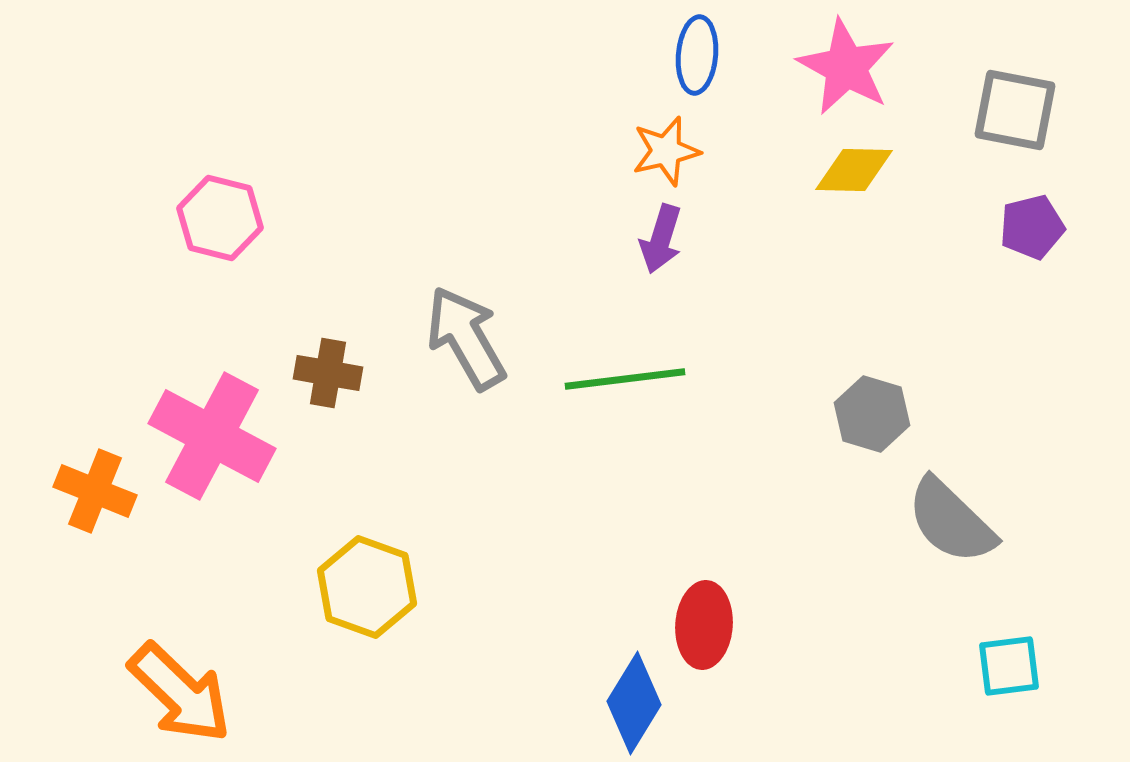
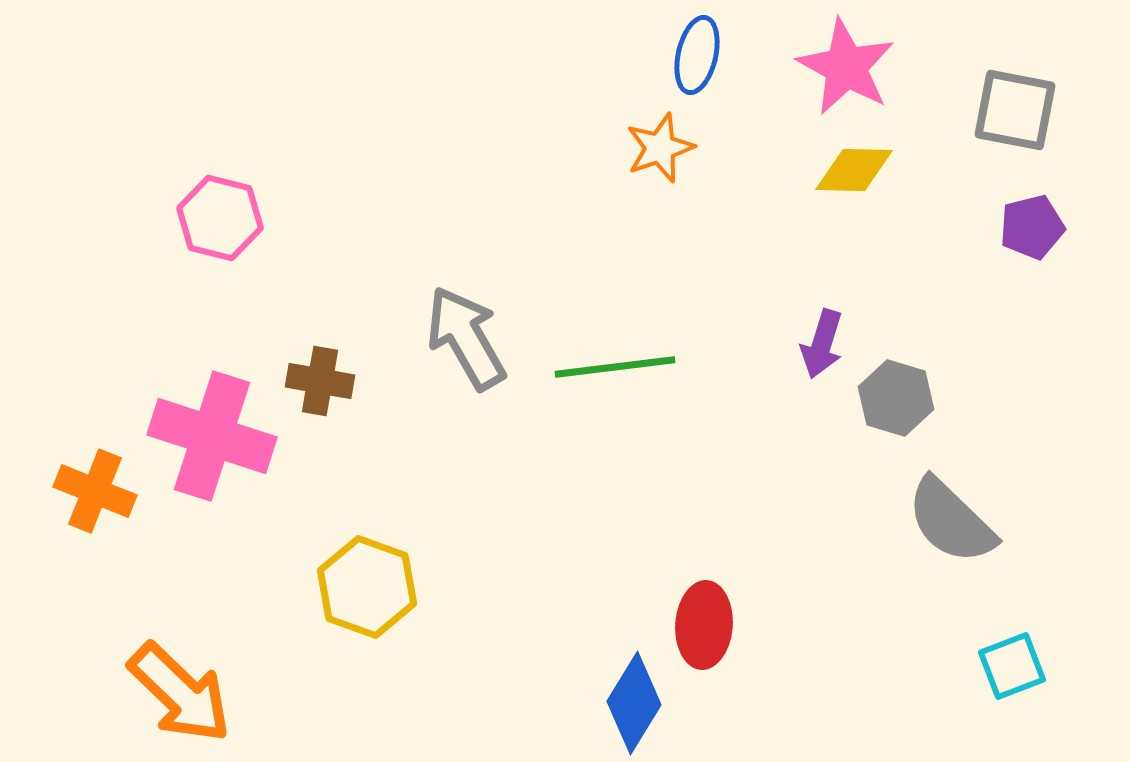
blue ellipse: rotated 8 degrees clockwise
orange star: moved 6 px left, 3 px up; rotated 6 degrees counterclockwise
purple arrow: moved 161 px right, 105 px down
brown cross: moved 8 px left, 8 px down
green line: moved 10 px left, 12 px up
gray hexagon: moved 24 px right, 16 px up
pink cross: rotated 10 degrees counterclockwise
cyan square: moved 3 px right; rotated 14 degrees counterclockwise
